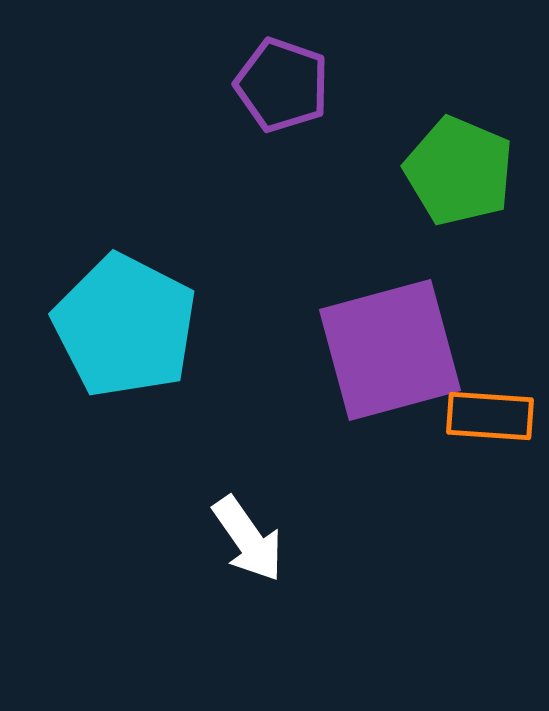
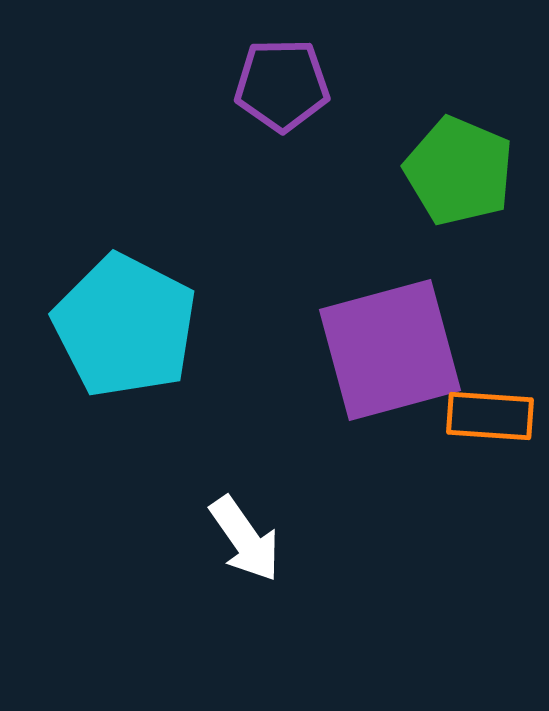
purple pentagon: rotated 20 degrees counterclockwise
white arrow: moved 3 px left
